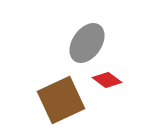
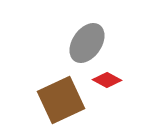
red diamond: rotated 8 degrees counterclockwise
